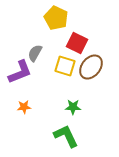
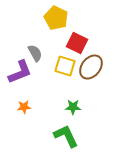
gray semicircle: rotated 120 degrees clockwise
